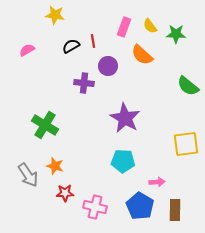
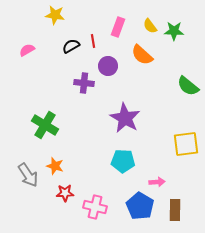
pink rectangle: moved 6 px left
green star: moved 2 px left, 3 px up
